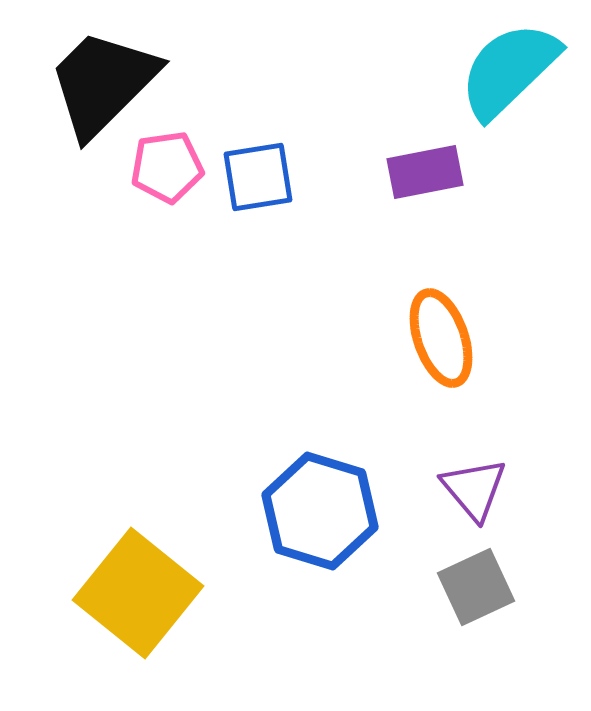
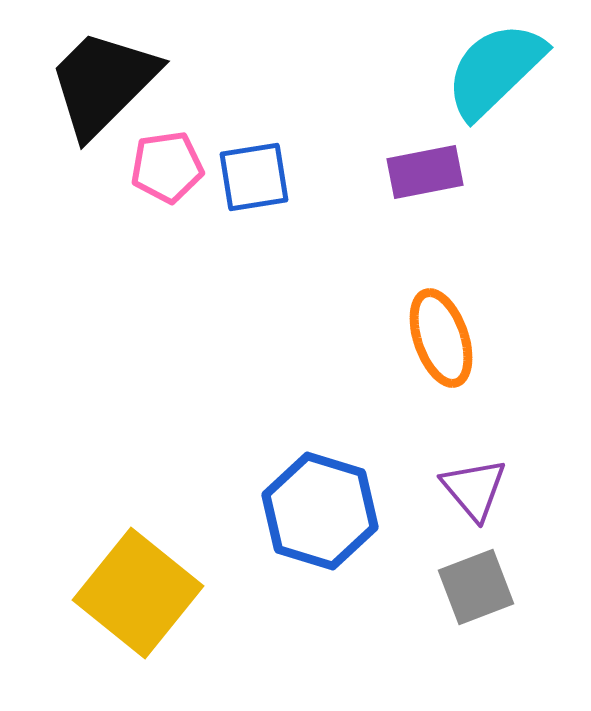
cyan semicircle: moved 14 px left
blue square: moved 4 px left
gray square: rotated 4 degrees clockwise
